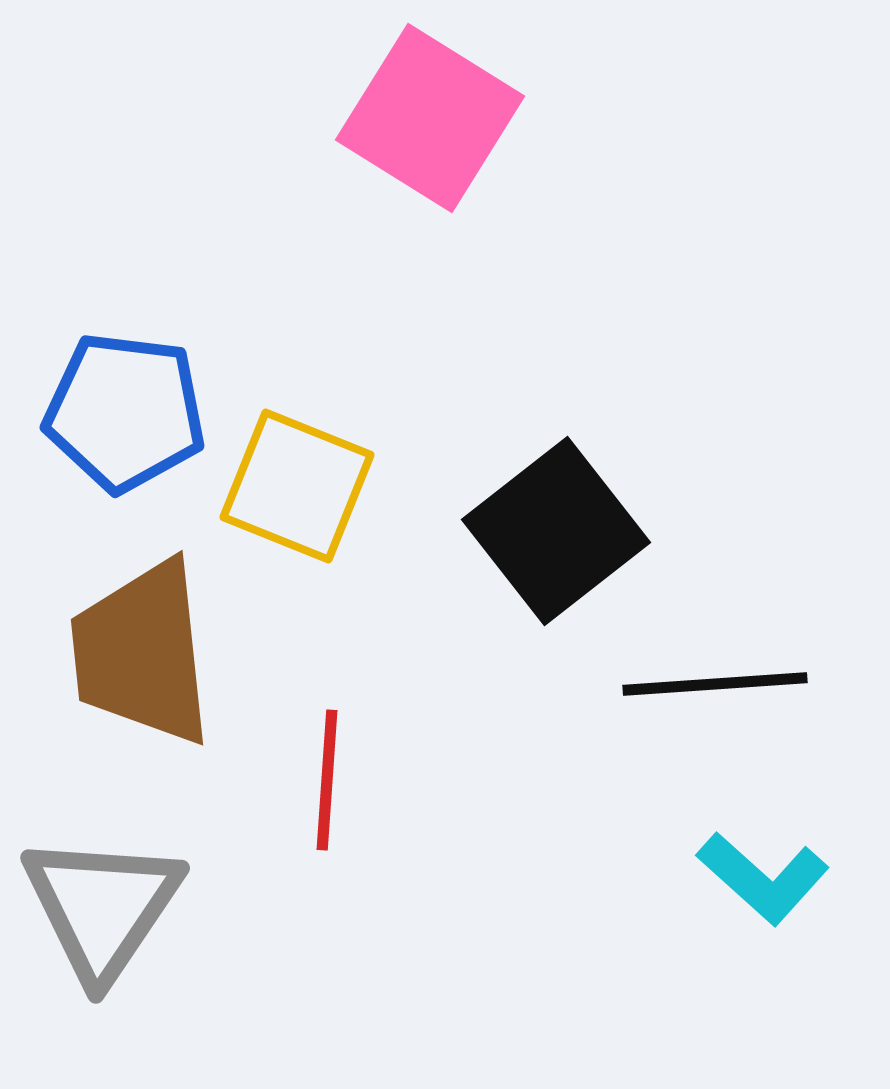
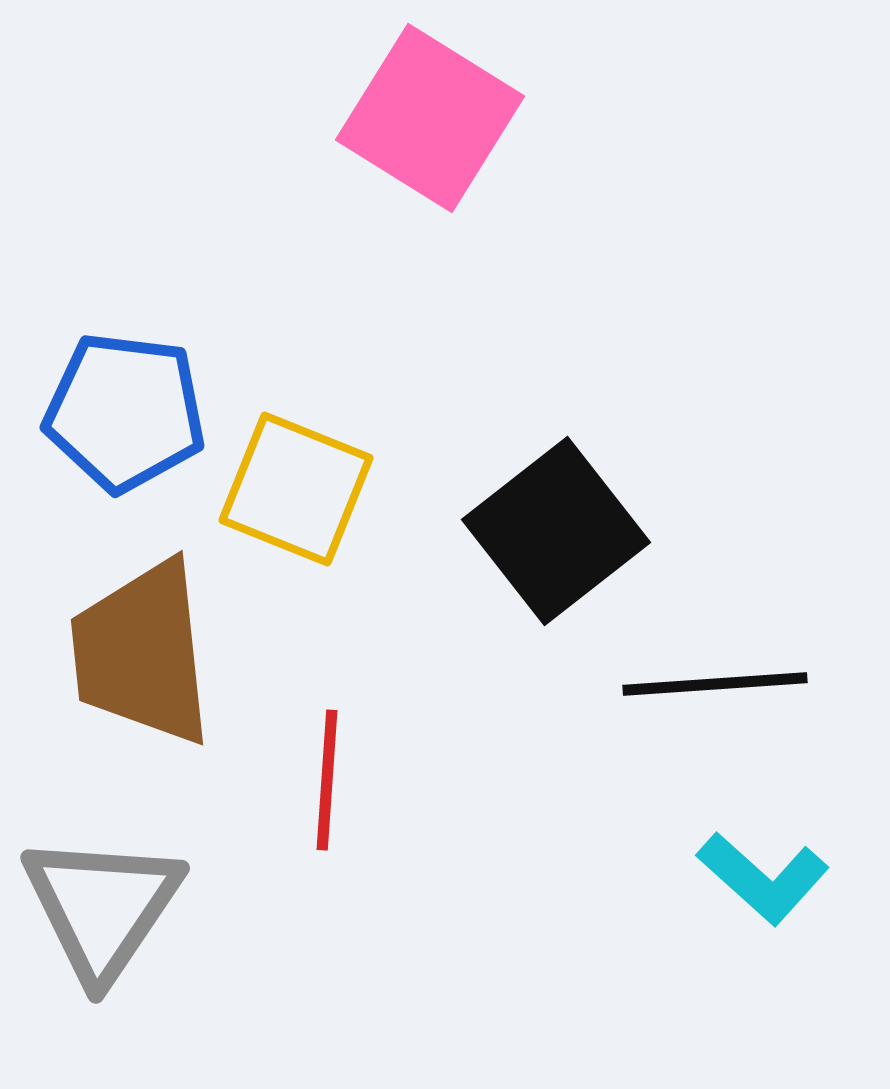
yellow square: moved 1 px left, 3 px down
